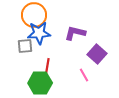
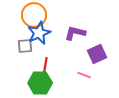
blue star: rotated 20 degrees counterclockwise
purple square: rotated 24 degrees clockwise
red line: moved 2 px left, 1 px up
pink line: rotated 40 degrees counterclockwise
